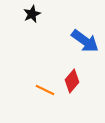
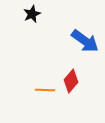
red diamond: moved 1 px left
orange line: rotated 24 degrees counterclockwise
